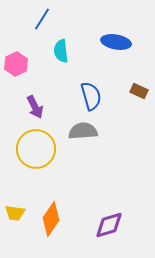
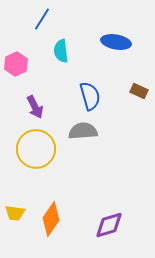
blue semicircle: moved 1 px left
